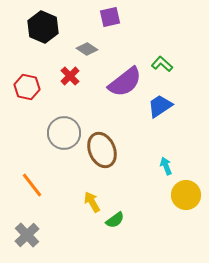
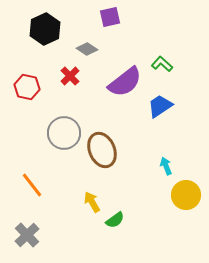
black hexagon: moved 2 px right, 2 px down; rotated 12 degrees clockwise
